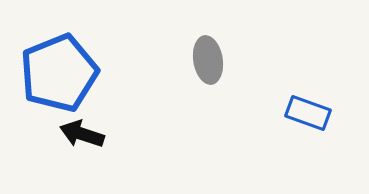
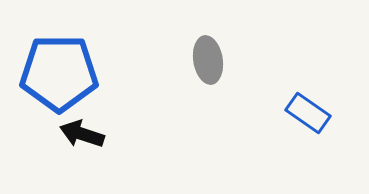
blue pentagon: rotated 22 degrees clockwise
blue rectangle: rotated 15 degrees clockwise
